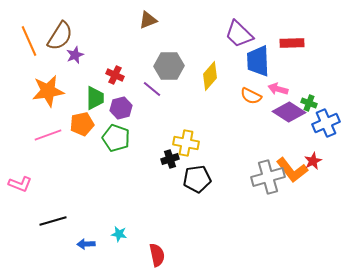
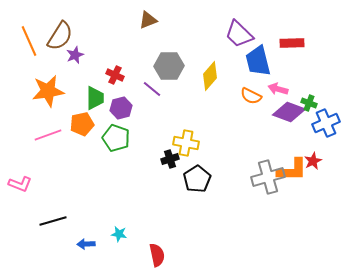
blue trapezoid: rotated 12 degrees counterclockwise
purple diamond: rotated 12 degrees counterclockwise
orange L-shape: rotated 52 degrees counterclockwise
black pentagon: rotated 24 degrees counterclockwise
